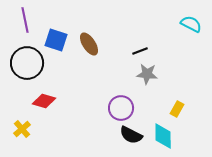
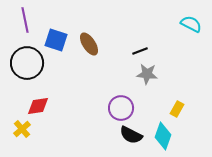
red diamond: moved 6 px left, 5 px down; rotated 25 degrees counterclockwise
cyan diamond: rotated 20 degrees clockwise
